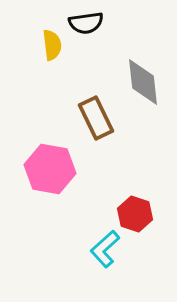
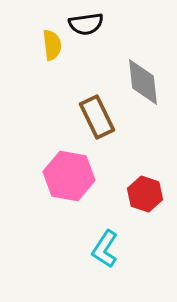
black semicircle: moved 1 px down
brown rectangle: moved 1 px right, 1 px up
pink hexagon: moved 19 px right, 7 px down
red hexagon: moved 10 px right, 20 px up
cyan L-shape: rotated 15 degrees counterclockwise
